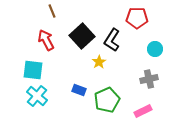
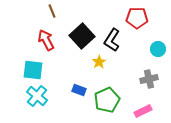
cyan circle: moved 3 px right
